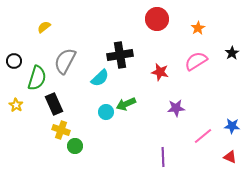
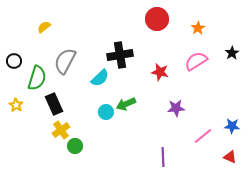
yellow cross: rotated 36 degrees clockwise
